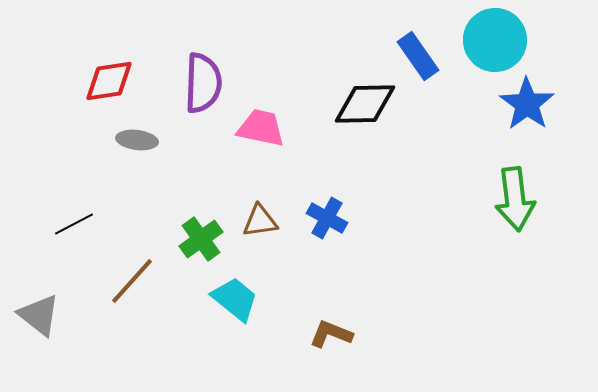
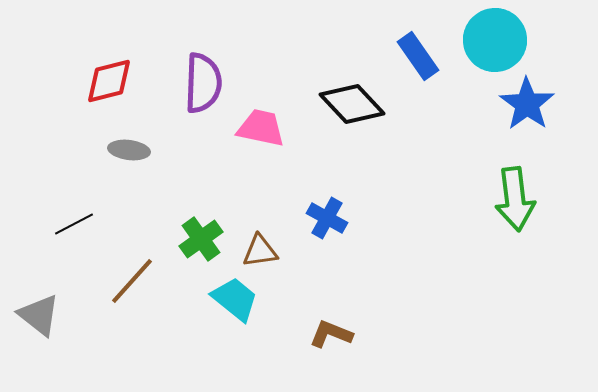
red diamond: rotated 6 degrees counterclockwise
black diamond: moved 13 px left; rotated 48 degrees clockwise
gray ellipse: moved 8 px left, 10 px down
brown triangle: moved 30 px down
